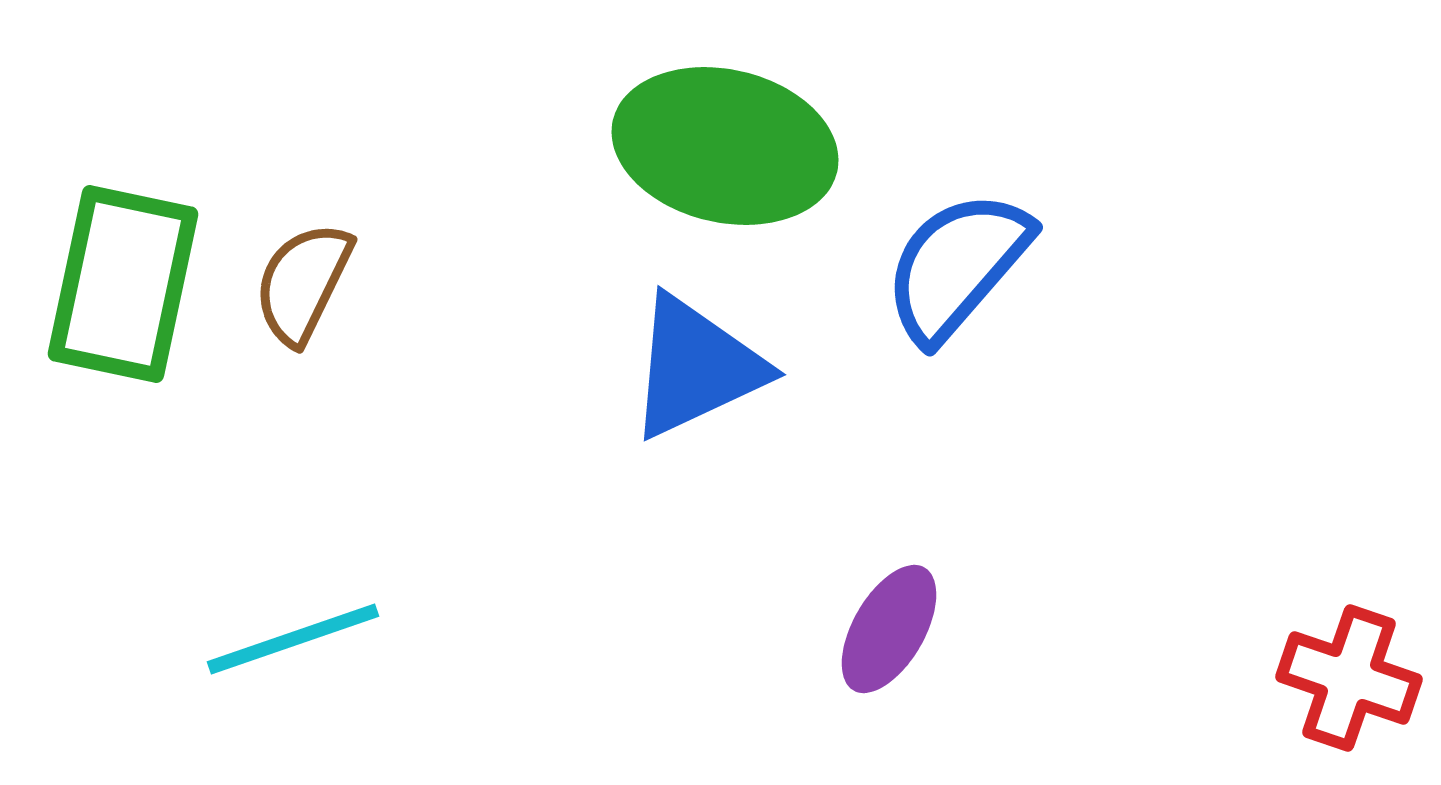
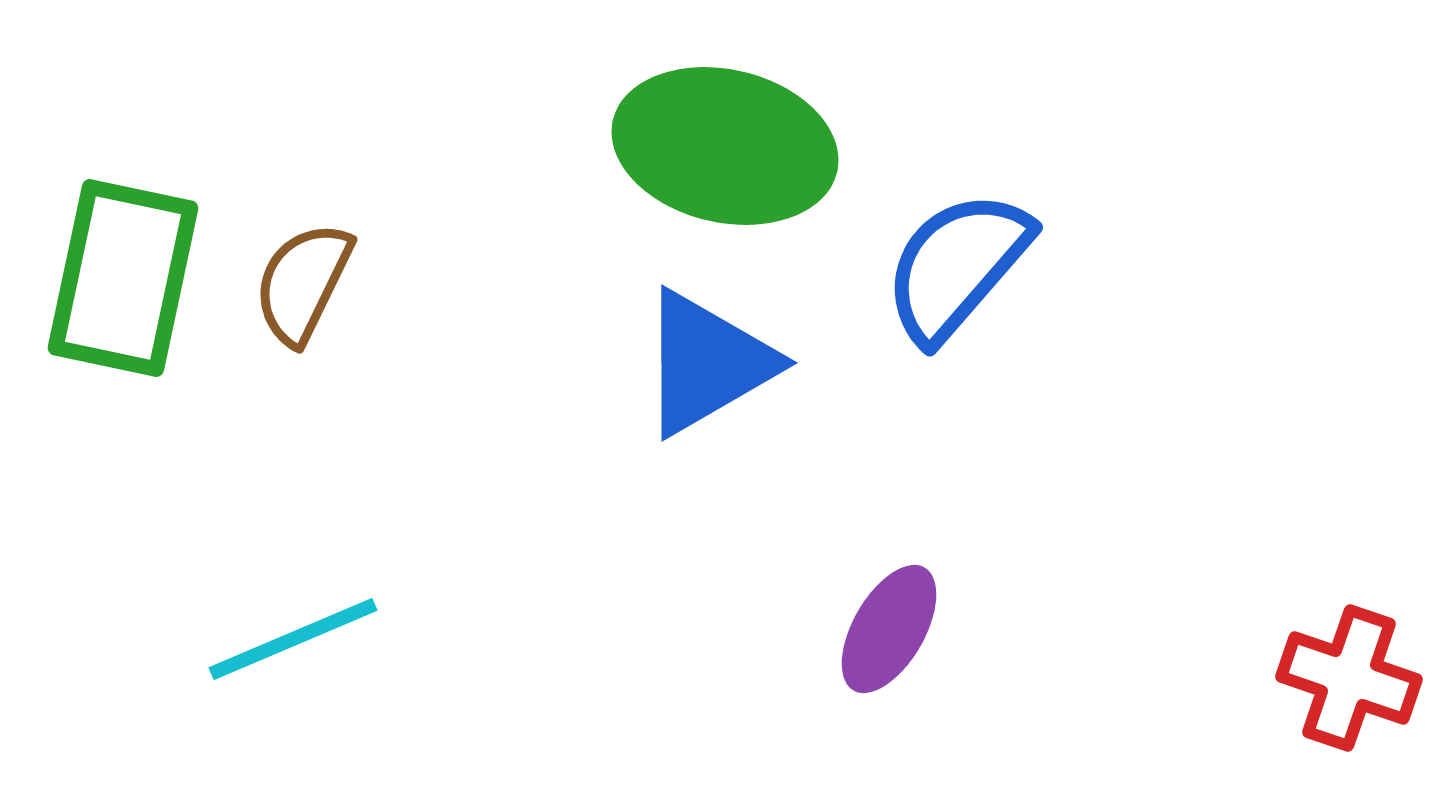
green rectangle: moved 6 px up
blue triangle: moved 11 px right, 4 px up; rotated 5 degrees counterclockwise
cyan line: rotated 4 degrees counterclockwise
